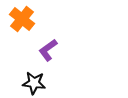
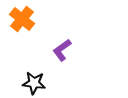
purple L-shape: moved 14 px right
